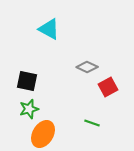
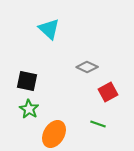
cyan triangle: rotated 15 degrees clockwise
red square: moved 5 px down
green star: rotated 24 degrees counterclockwise
green line: moved 6 px right, 1 px down
orange ellipse: moved 11 px right
